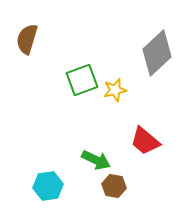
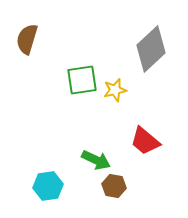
gray diamond: moved 6 px left, 4 px up
green square: rotated 12 degrees clockwise
